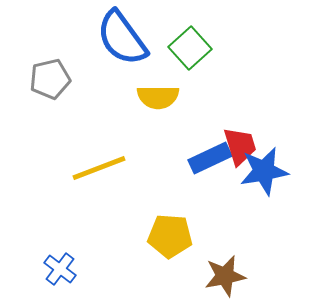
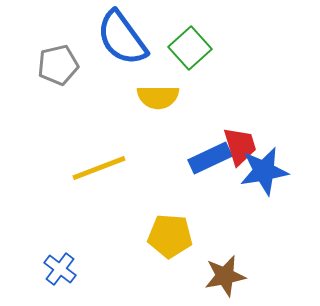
gray pentagon: moved 8 px right, 14 px up
